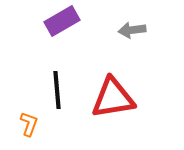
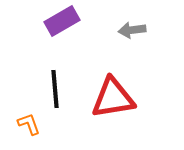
black line: moved 2 px left, 1 px up
orange L-shape: rotated 40 degrees counterclockwise
